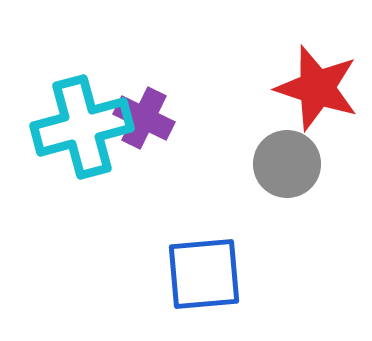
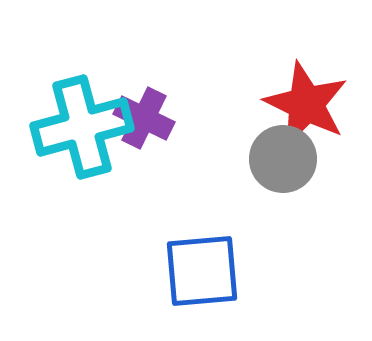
red star: moved 11 px left, 16 px down; rotated 8 degrees clockwise
gray circle: moved 4 px left, 5 px up
blue square: moved 2 px left, 3 px up
